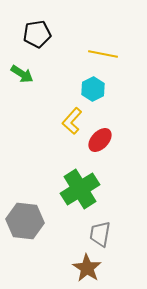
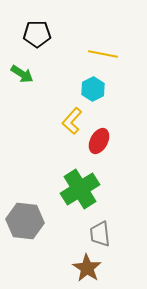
black pentagon: rotated 8 degrees clockwise
red ellipse: moved 1 px left, 1 px down; rotated 15 degrees counterclockwise
gray trapezoid: rotated 16 degrees counterclockwise
